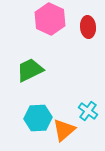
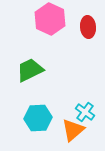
cyan cross: moved 3 px left, 1 px down
orange triangle: moved 9 px right
